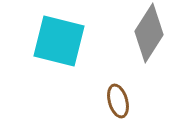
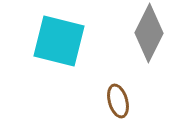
gray diamond: rotated 6 degrees counterclockwise
